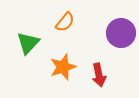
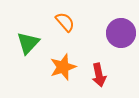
orange semicircle: rotated 80 degrees counterclockwise
